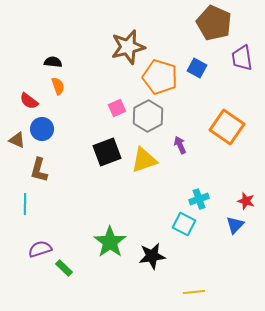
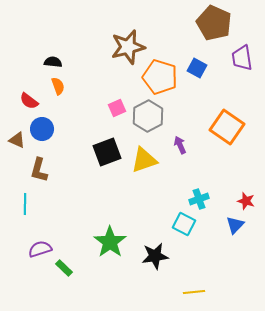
black star: moved 3 px right
